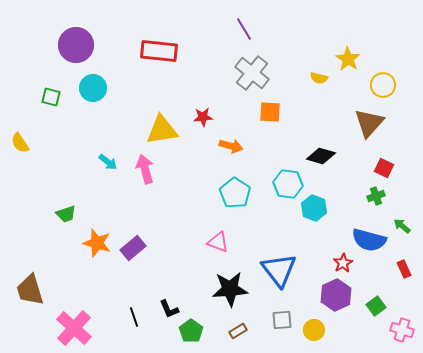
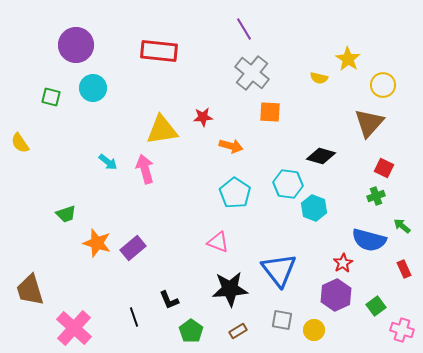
black L-shape at (169, 309): moved 9 px up
gray square at (282, 320): rotated 15 degrees clockwise
